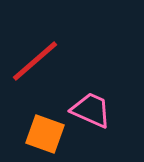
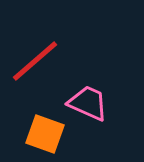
pink trapezoid: moved 3 px left, 7 px up
